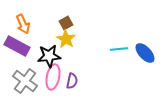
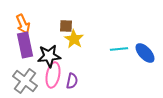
brown square: moved 3 px down; rotated 32 degrees clockwise
yellow star: moved 8 px right
purple rectangle: moved 8 px right, 1 px up; rotated 50 degrees clockwise
pink ellipse: moved 2 px up
